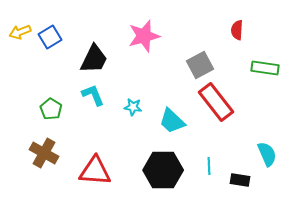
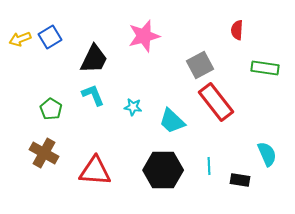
yellow arrow: moved 7 px down
